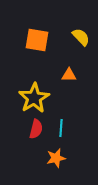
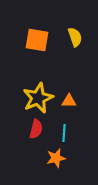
yellow semicircle: moved 6 px left; rotated 24 degrees clockwise
orange triangle: moved 26 px down
yellow star: moved 4 px right; rotated 8 degrees clockwise
cyan line: moved 3 px right, 5 px down
